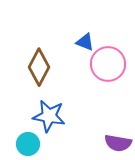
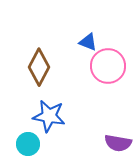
blue triangle: moved 3 px right
pink circle: moved 2 px down
